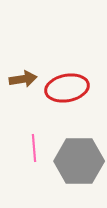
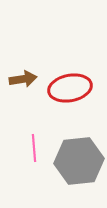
red ellipse: moved 3 px right
gray hexagon: rotated 6 degrees counterclockwise
